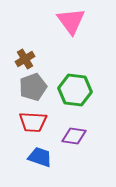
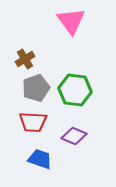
gray pentagon: moved 3 px right, 1 px down
purple diamond: rotated 15 degrees clockwise
blue trapezoid: moved 2 px down
